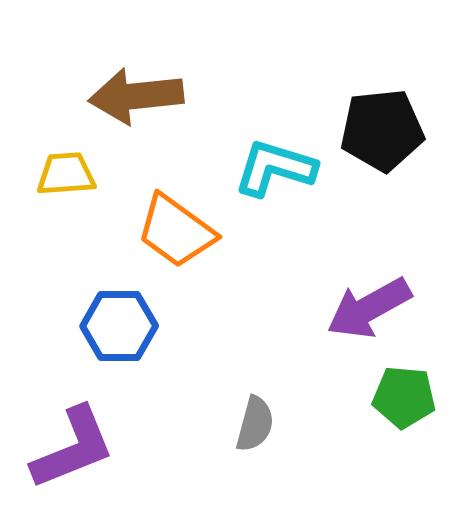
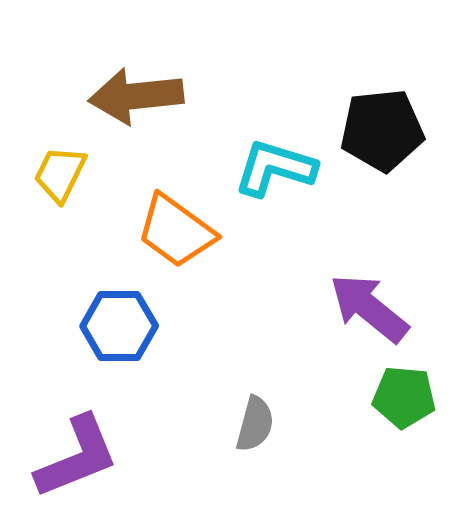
yellow trapezoid: moved 6 px left; rotated 60 degrees counterclockwise
purple arrow: rotated 68 degrees clockwise
purple L-shape: moved 4 px right, 9 px down
